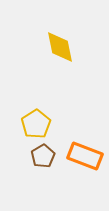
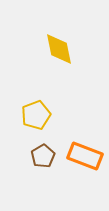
yellow diamond: moved 1 px left, 2 px down
yellow pentagon: moved 9 px up; rotated 12 degrees clockwise
